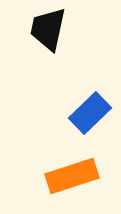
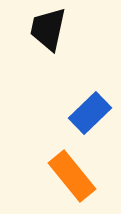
orange rectangle: rotated 69 degrees clockwise
